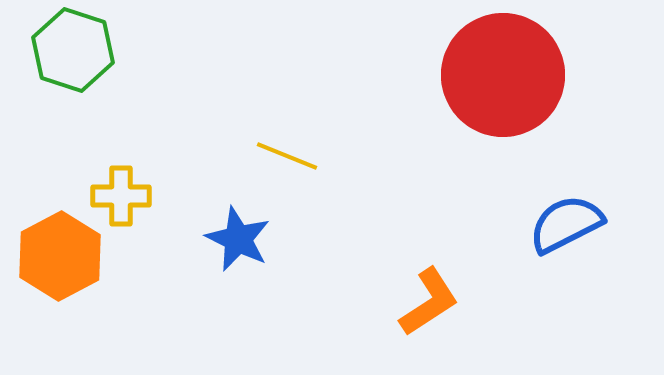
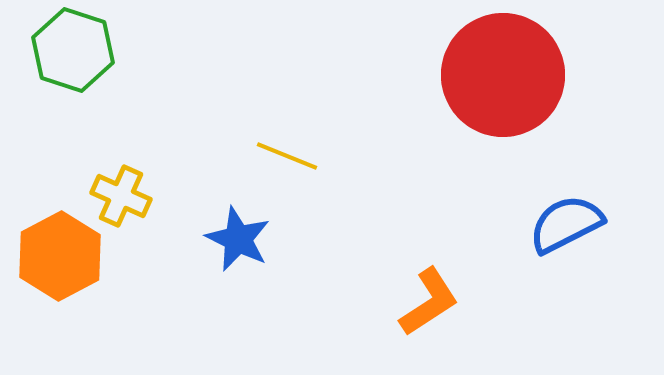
yellow cross: rotated 24 degrees clockwise
